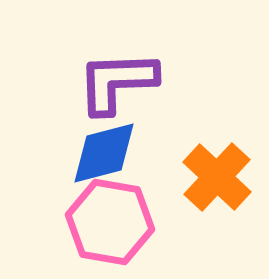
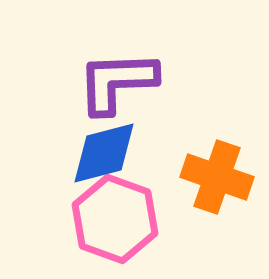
orange cross: rotated 24 degrees counterclockwise
pink hexagon: moved 5 px right, 3 px up; rotated 10 degrees clockwise
